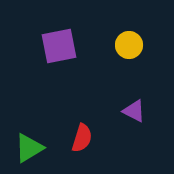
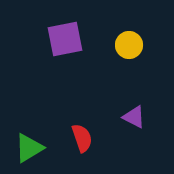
purple square: moved 6 px right, 7 px up
purple triangle: moved 6 px down
red semicircle: rotated 36 degrees counterclockwise
